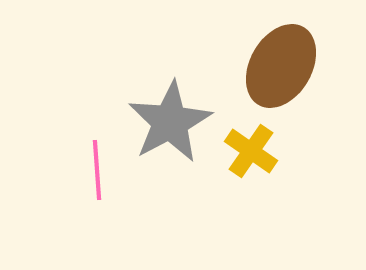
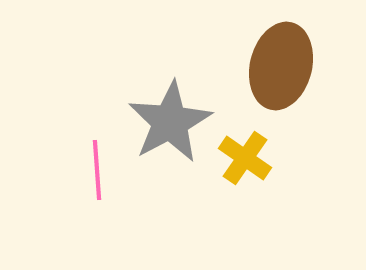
brown ellipse: rotated 16 degrees counterclockwise
yellow cross: moved 6 px left, 7 px down
